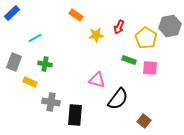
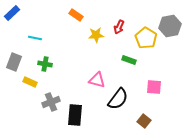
cyan line: rotated 40 degrees clockwise
pink square: moved 4 px right, 19 px down
gray cross: rotated 30 degrees counterclockwise
